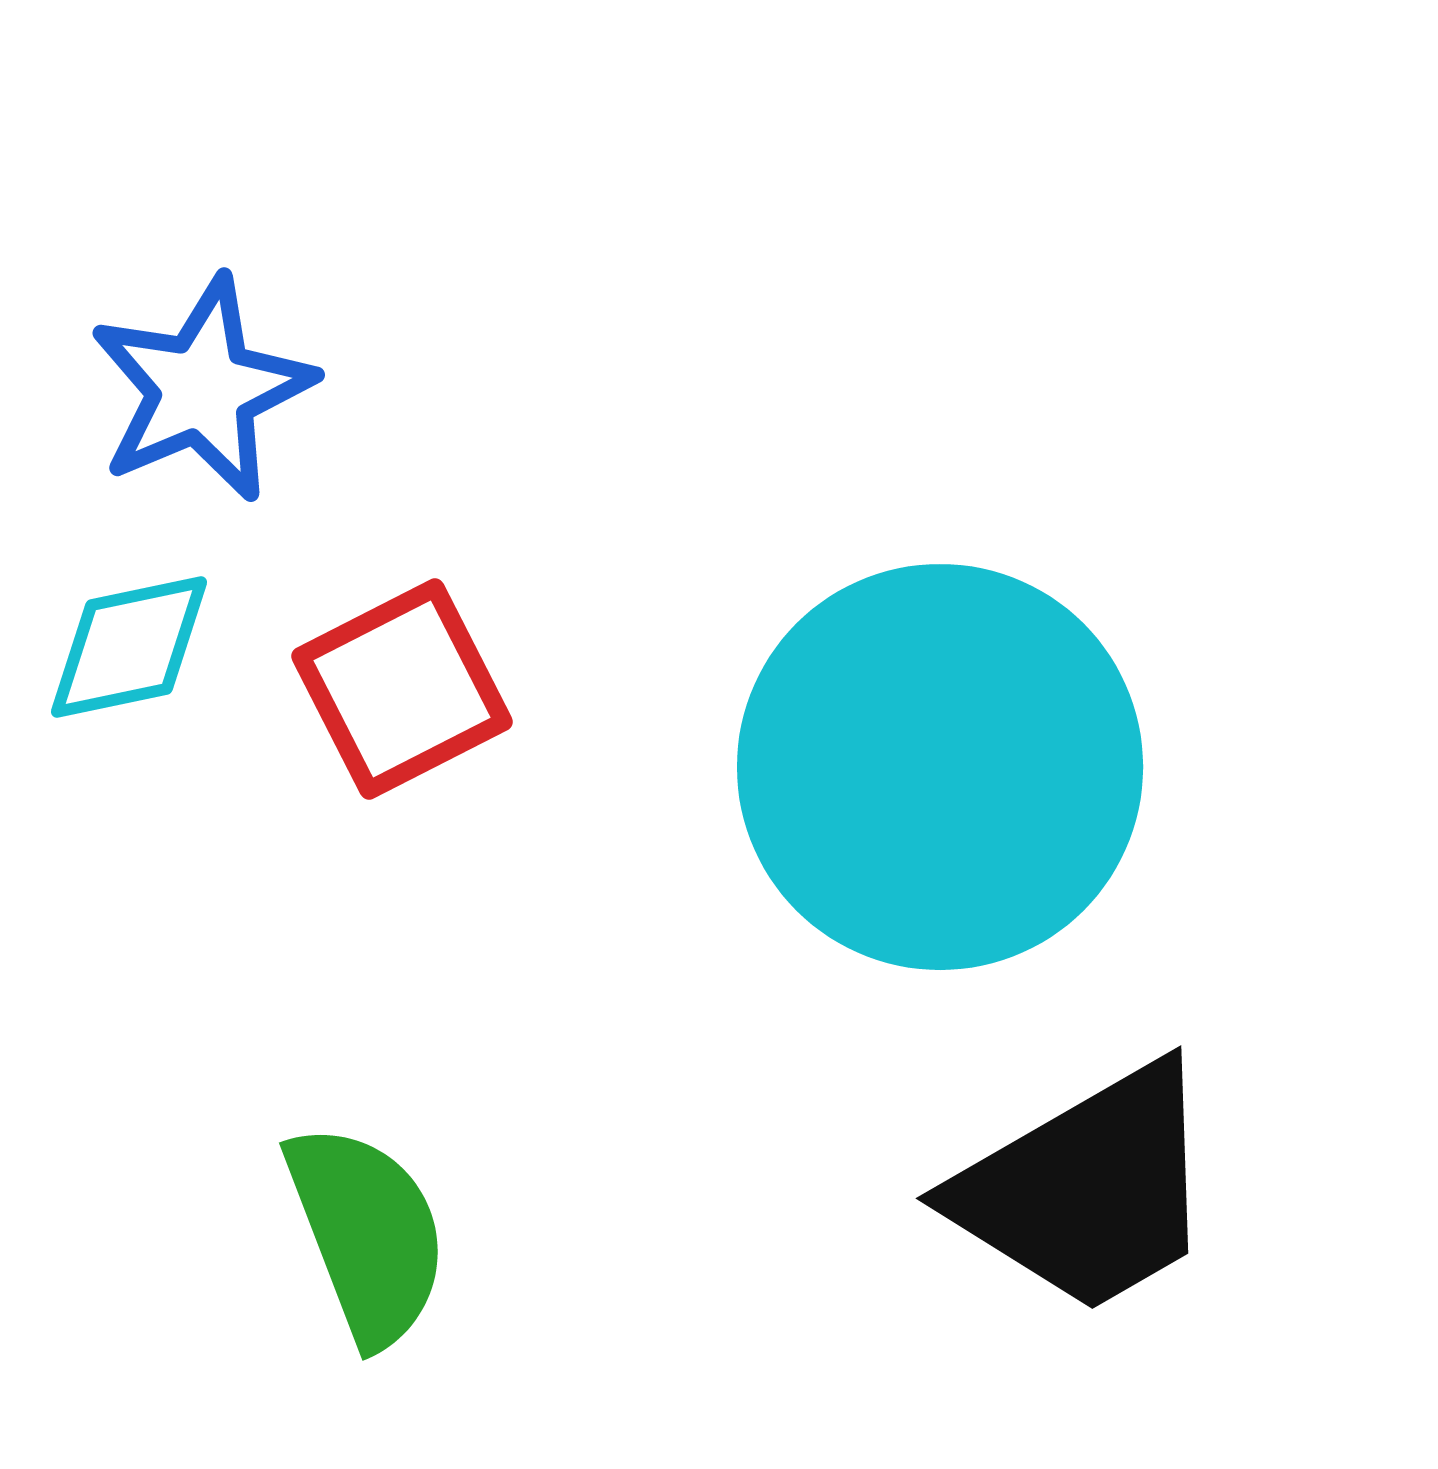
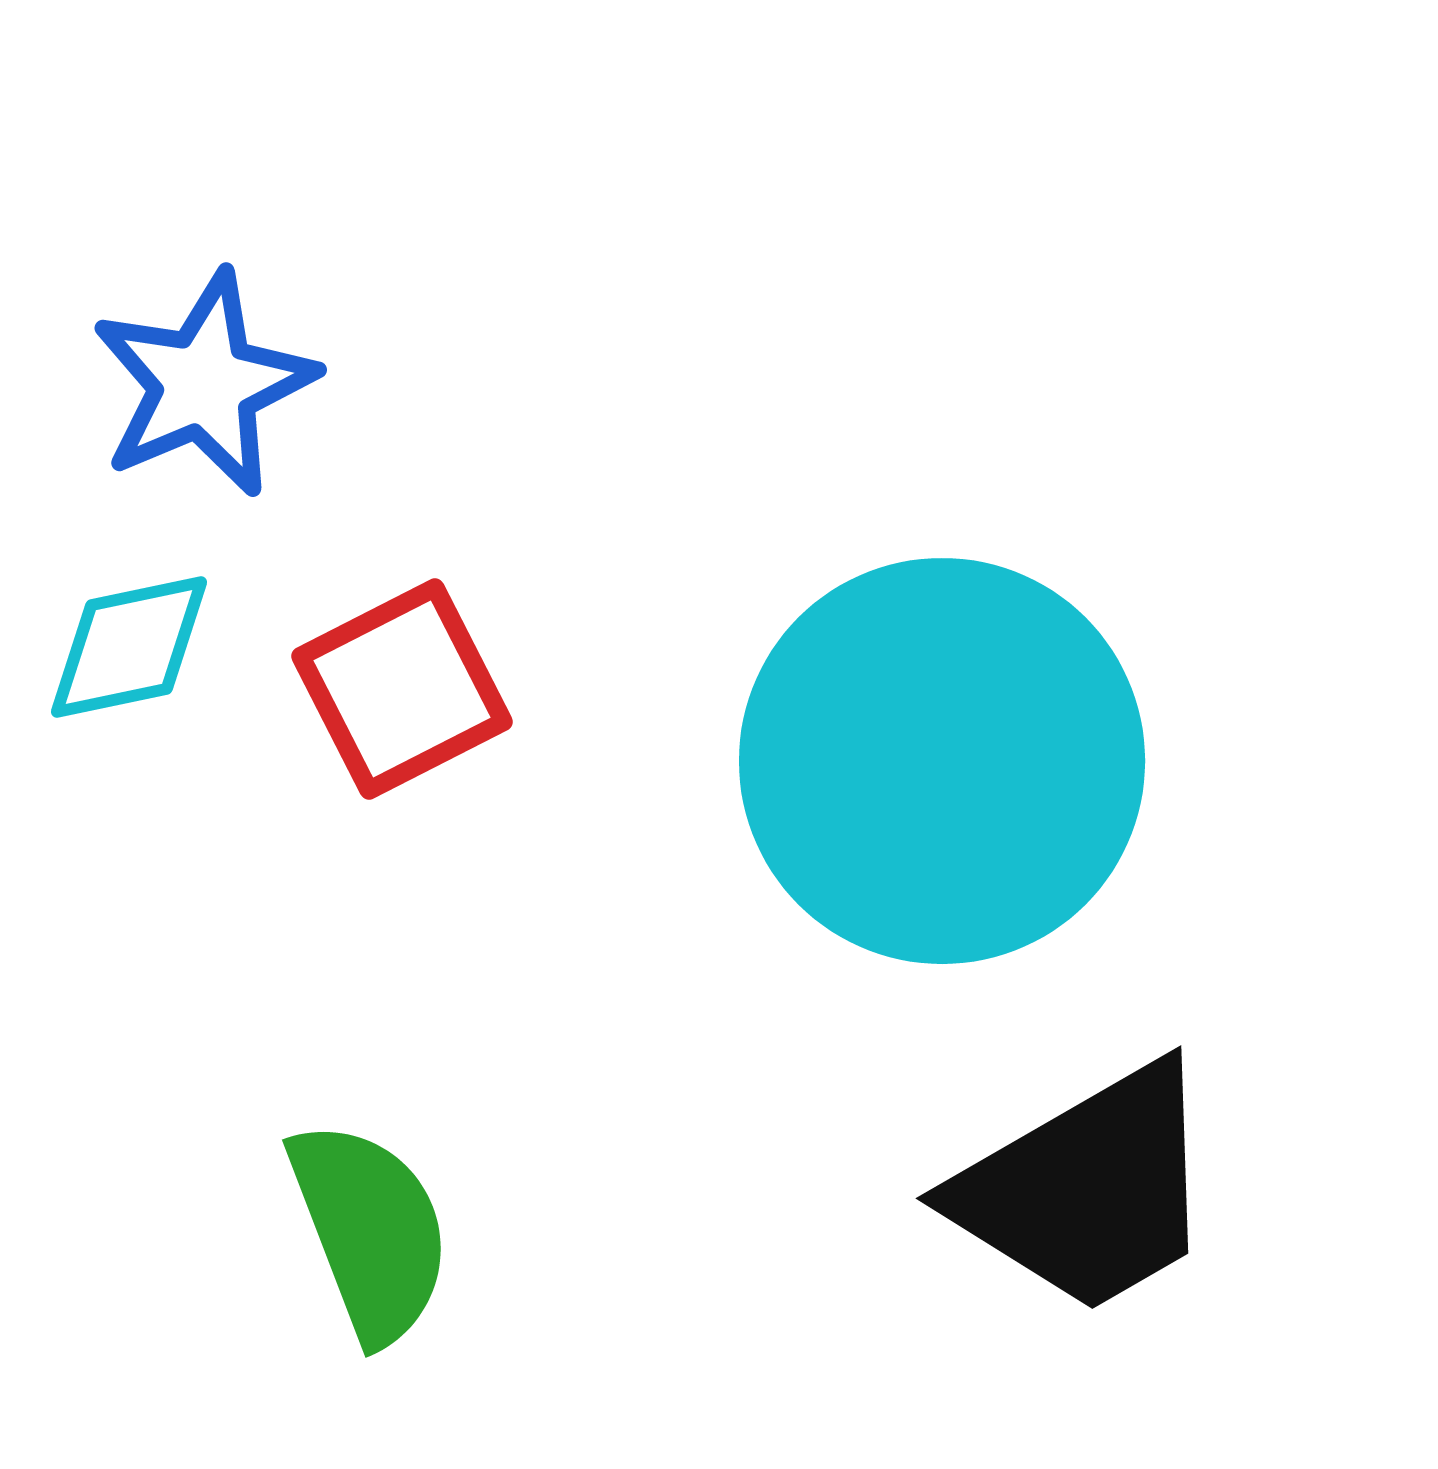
blue star: moved 2 px right, 5 px up
cyan circle: moved 2 px right, 6 px up
green semicircle: moved 3 px right, 3 px up
